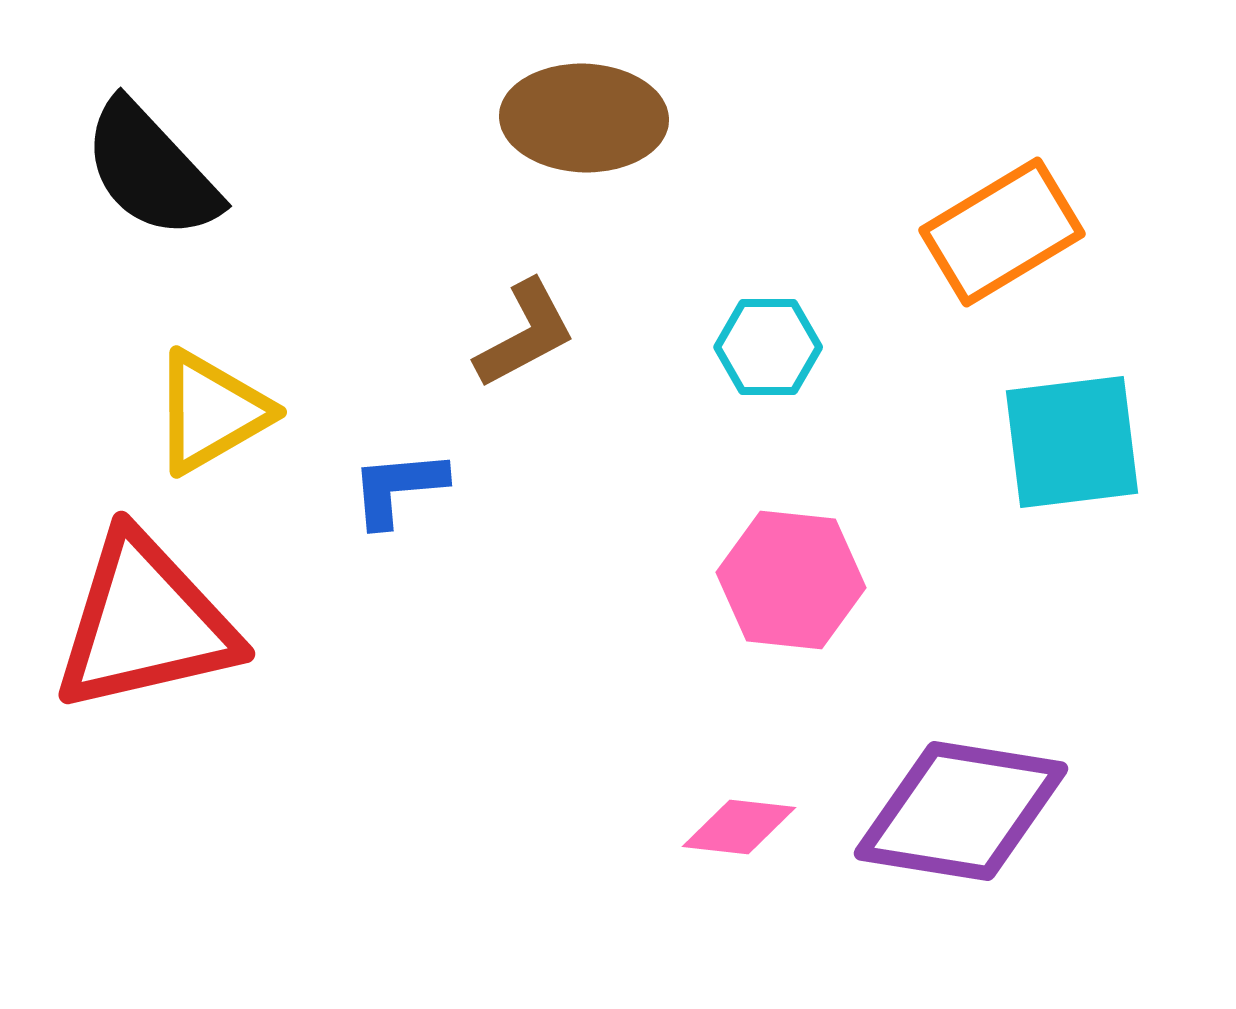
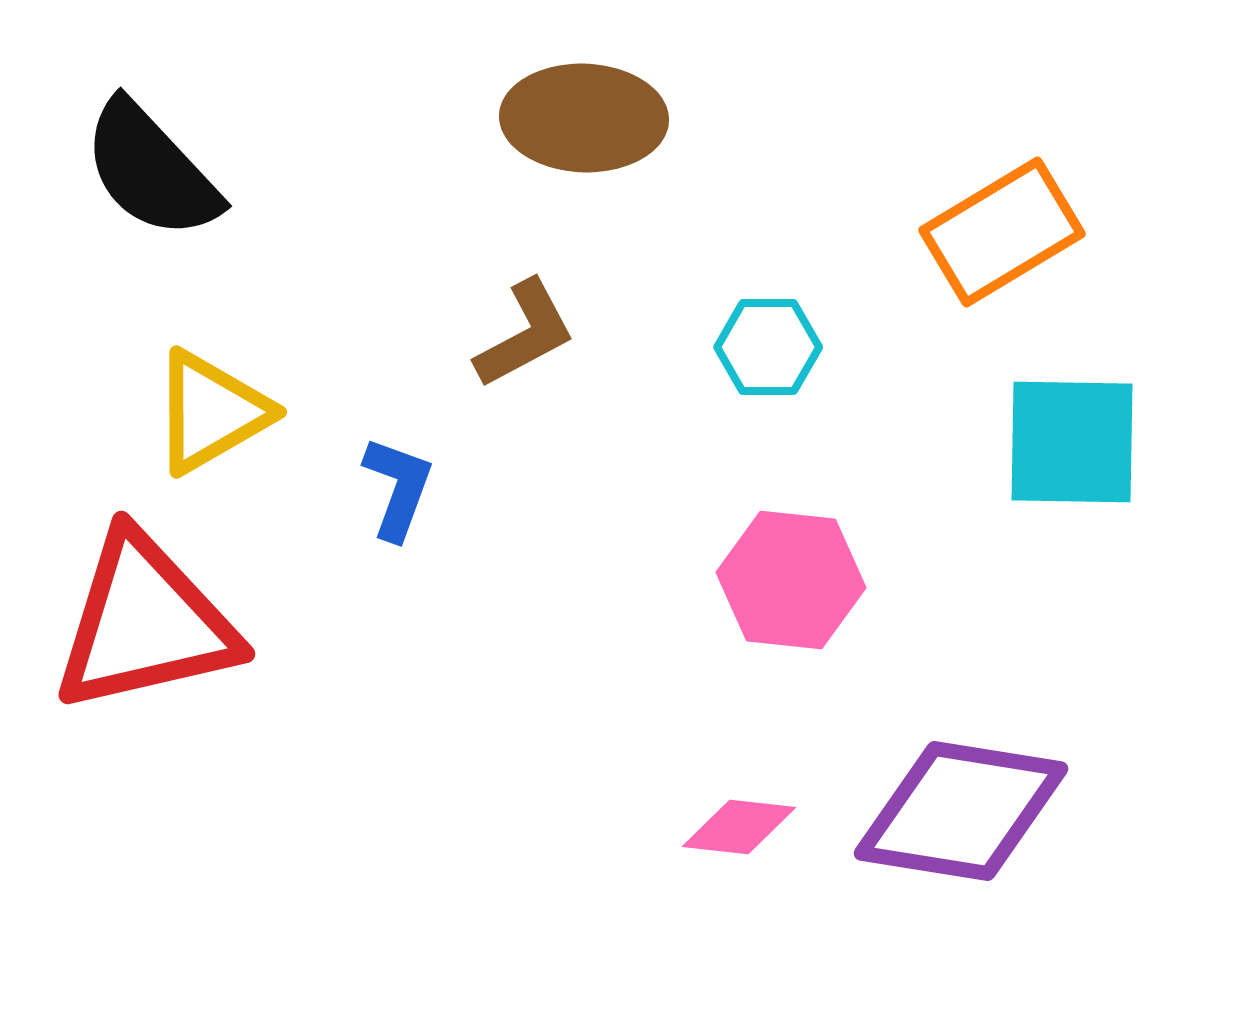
cyan square: rotated 8 degrees clockwise
blue L-shape: rotated 115 degrees clockwise
